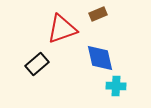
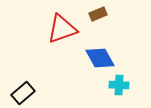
blue diamond: rotated 16 degrees counterclockwise
black rectangle: moved 14 px left, 29 px down
cyan cross: moved 3 px right, 1 px up
